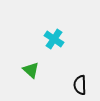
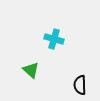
cyan cross: rotated 18 degrees counterclockwise
